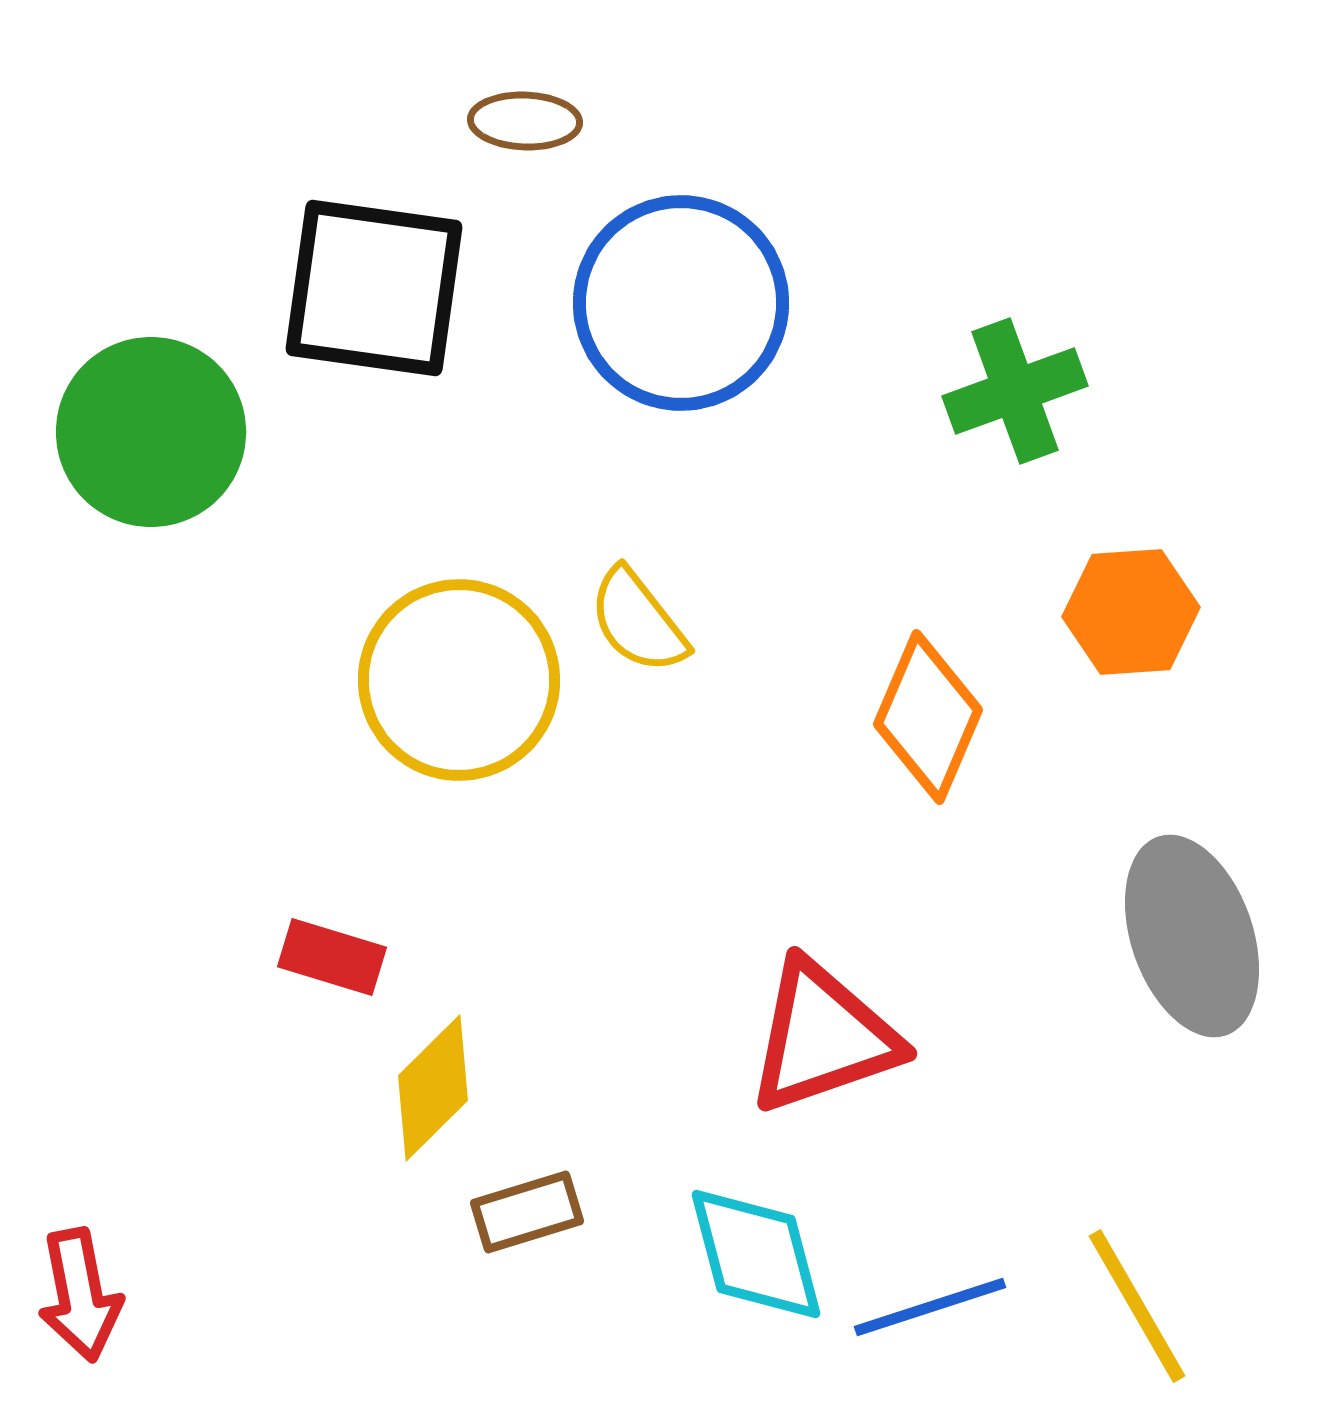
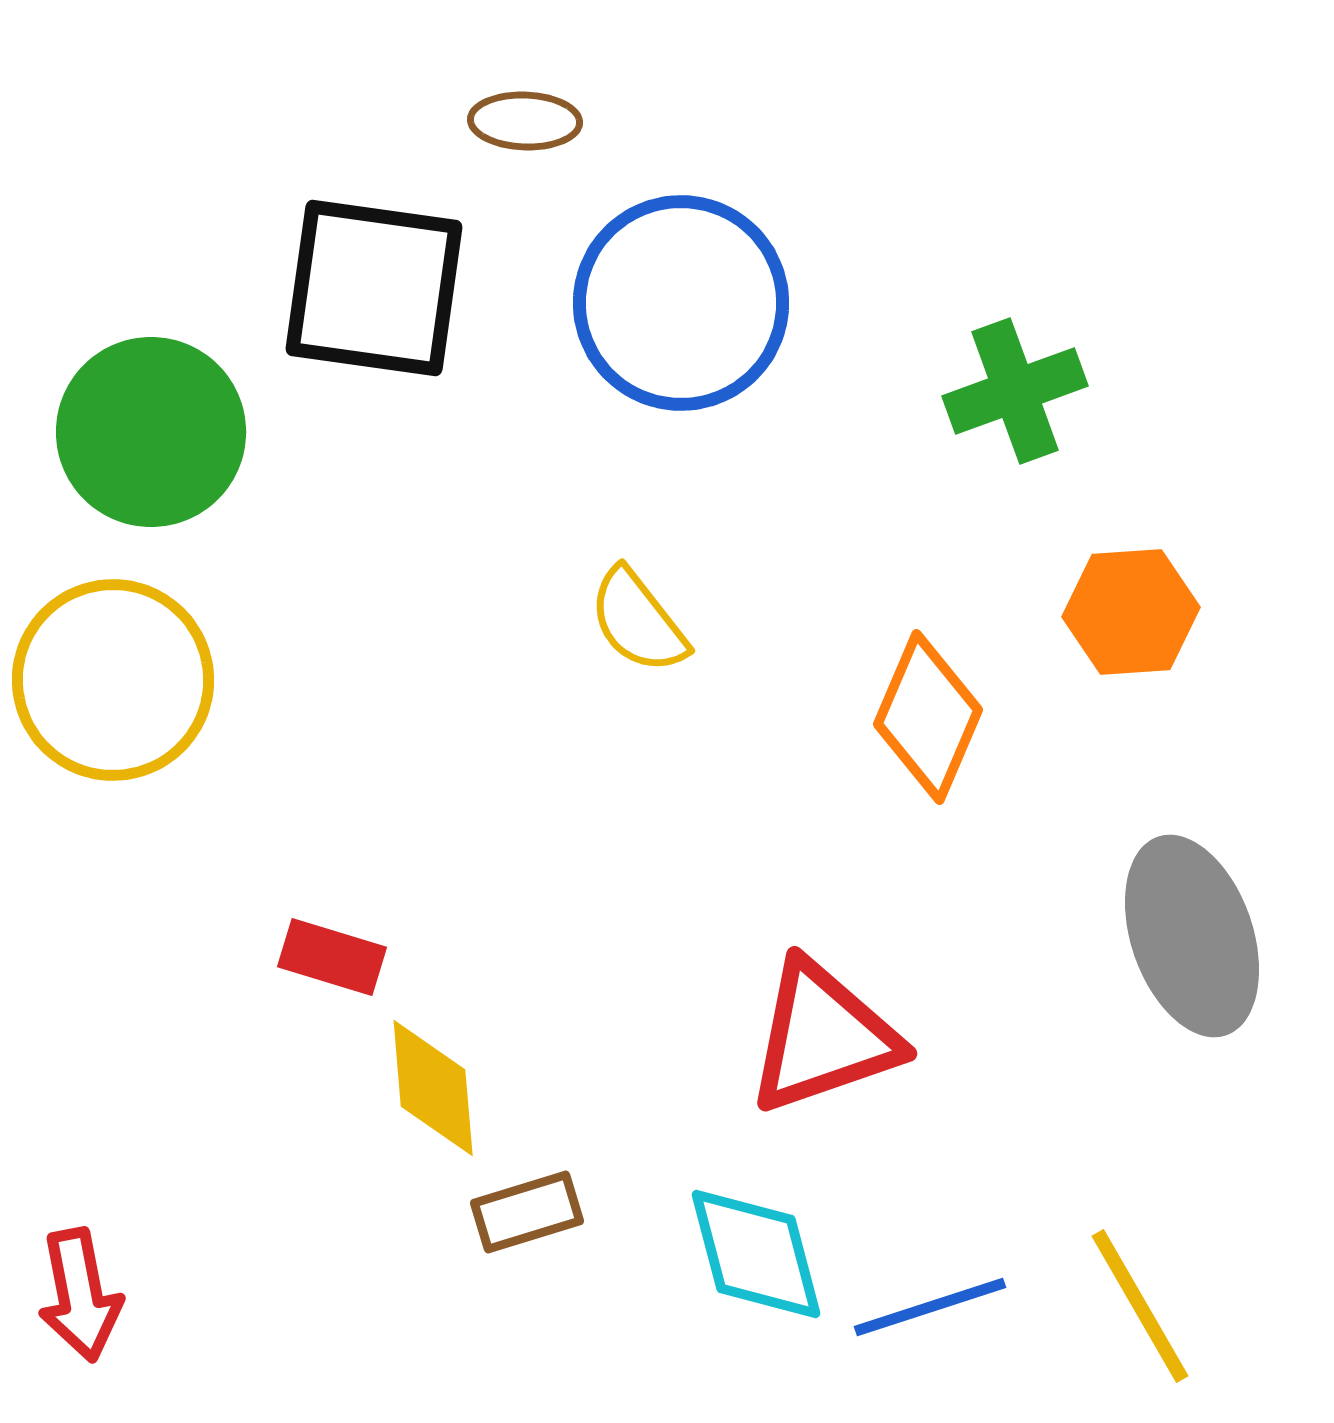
yellow circle: moved 346 px left
yellow diamond: rotated 50 degrees counterclockwise
yellow line: moved 3 px right
